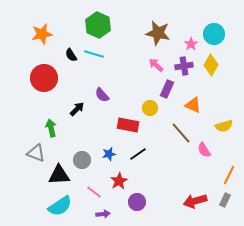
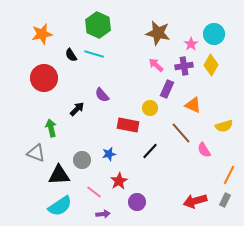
black line: moved 12 px right, 3 px up; rotated 12 degrees counterclockwise
